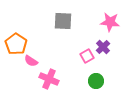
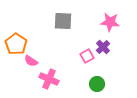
green circle: moved 1 px right, 3 px down
